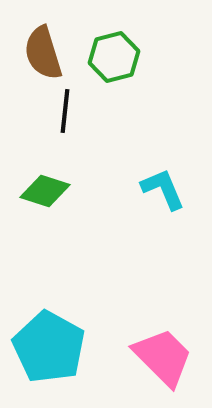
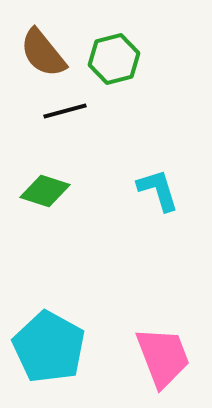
brown semicircle: rotated 22 degrees counterclockwise
green hexagon: moved 2 px down
black line: rotated 69 degrees clockwise
cyan L-shape: moved 5 px left, 1 px down; rotated 6 degrees clockwise
pink trapezoid: rotated 24 degrees clockwise
